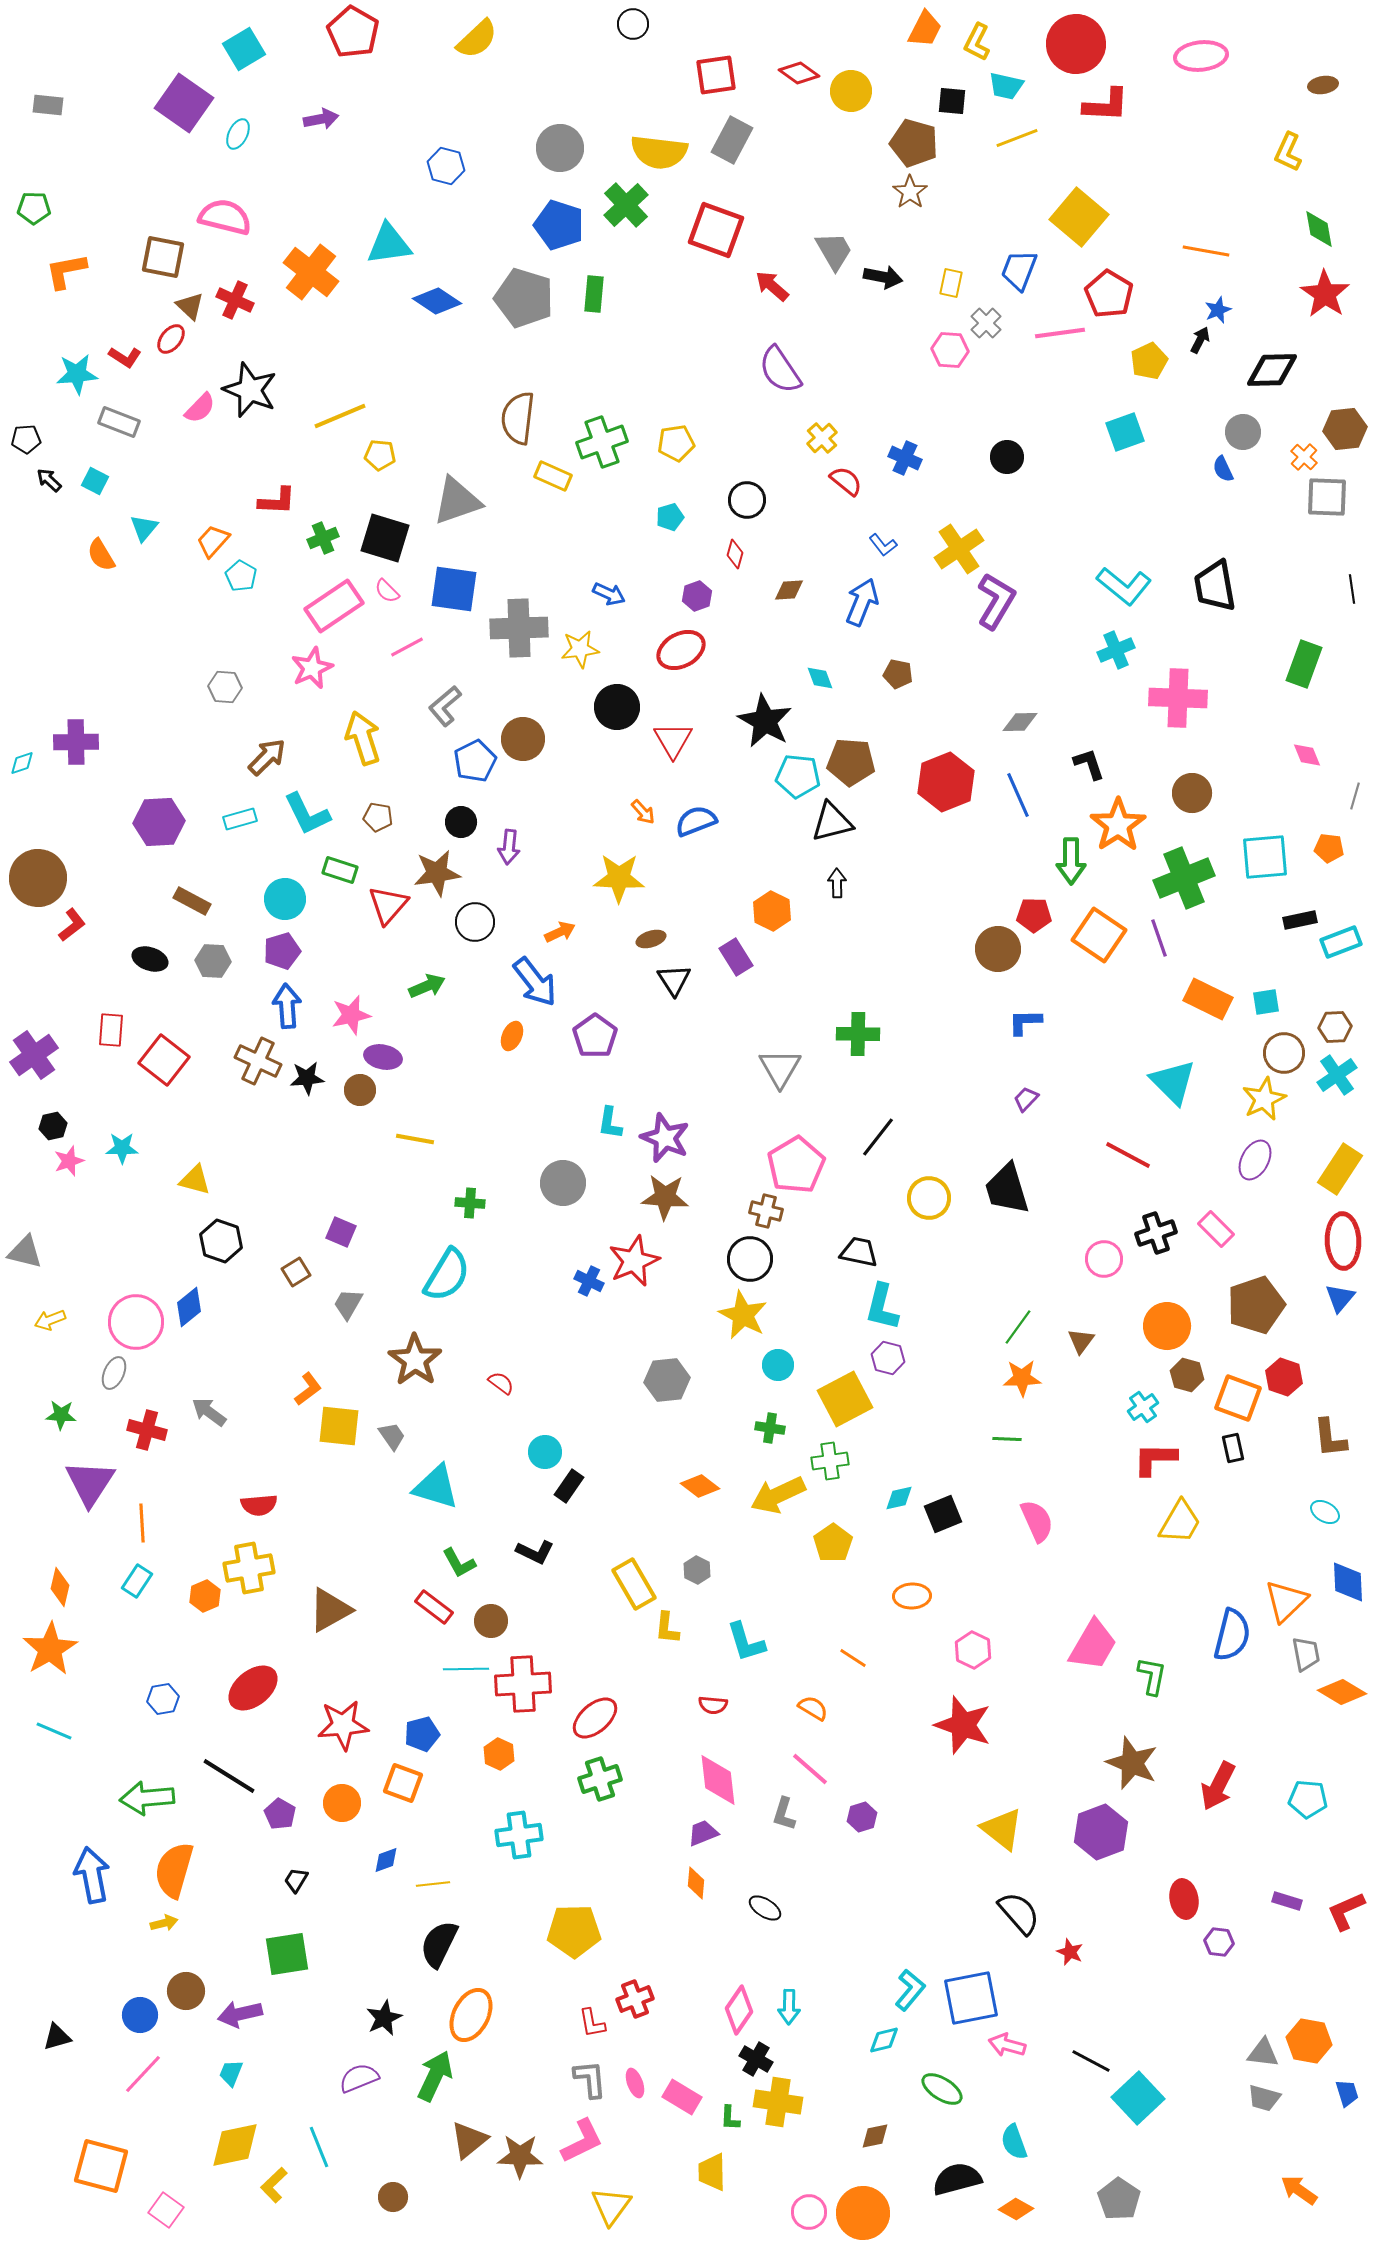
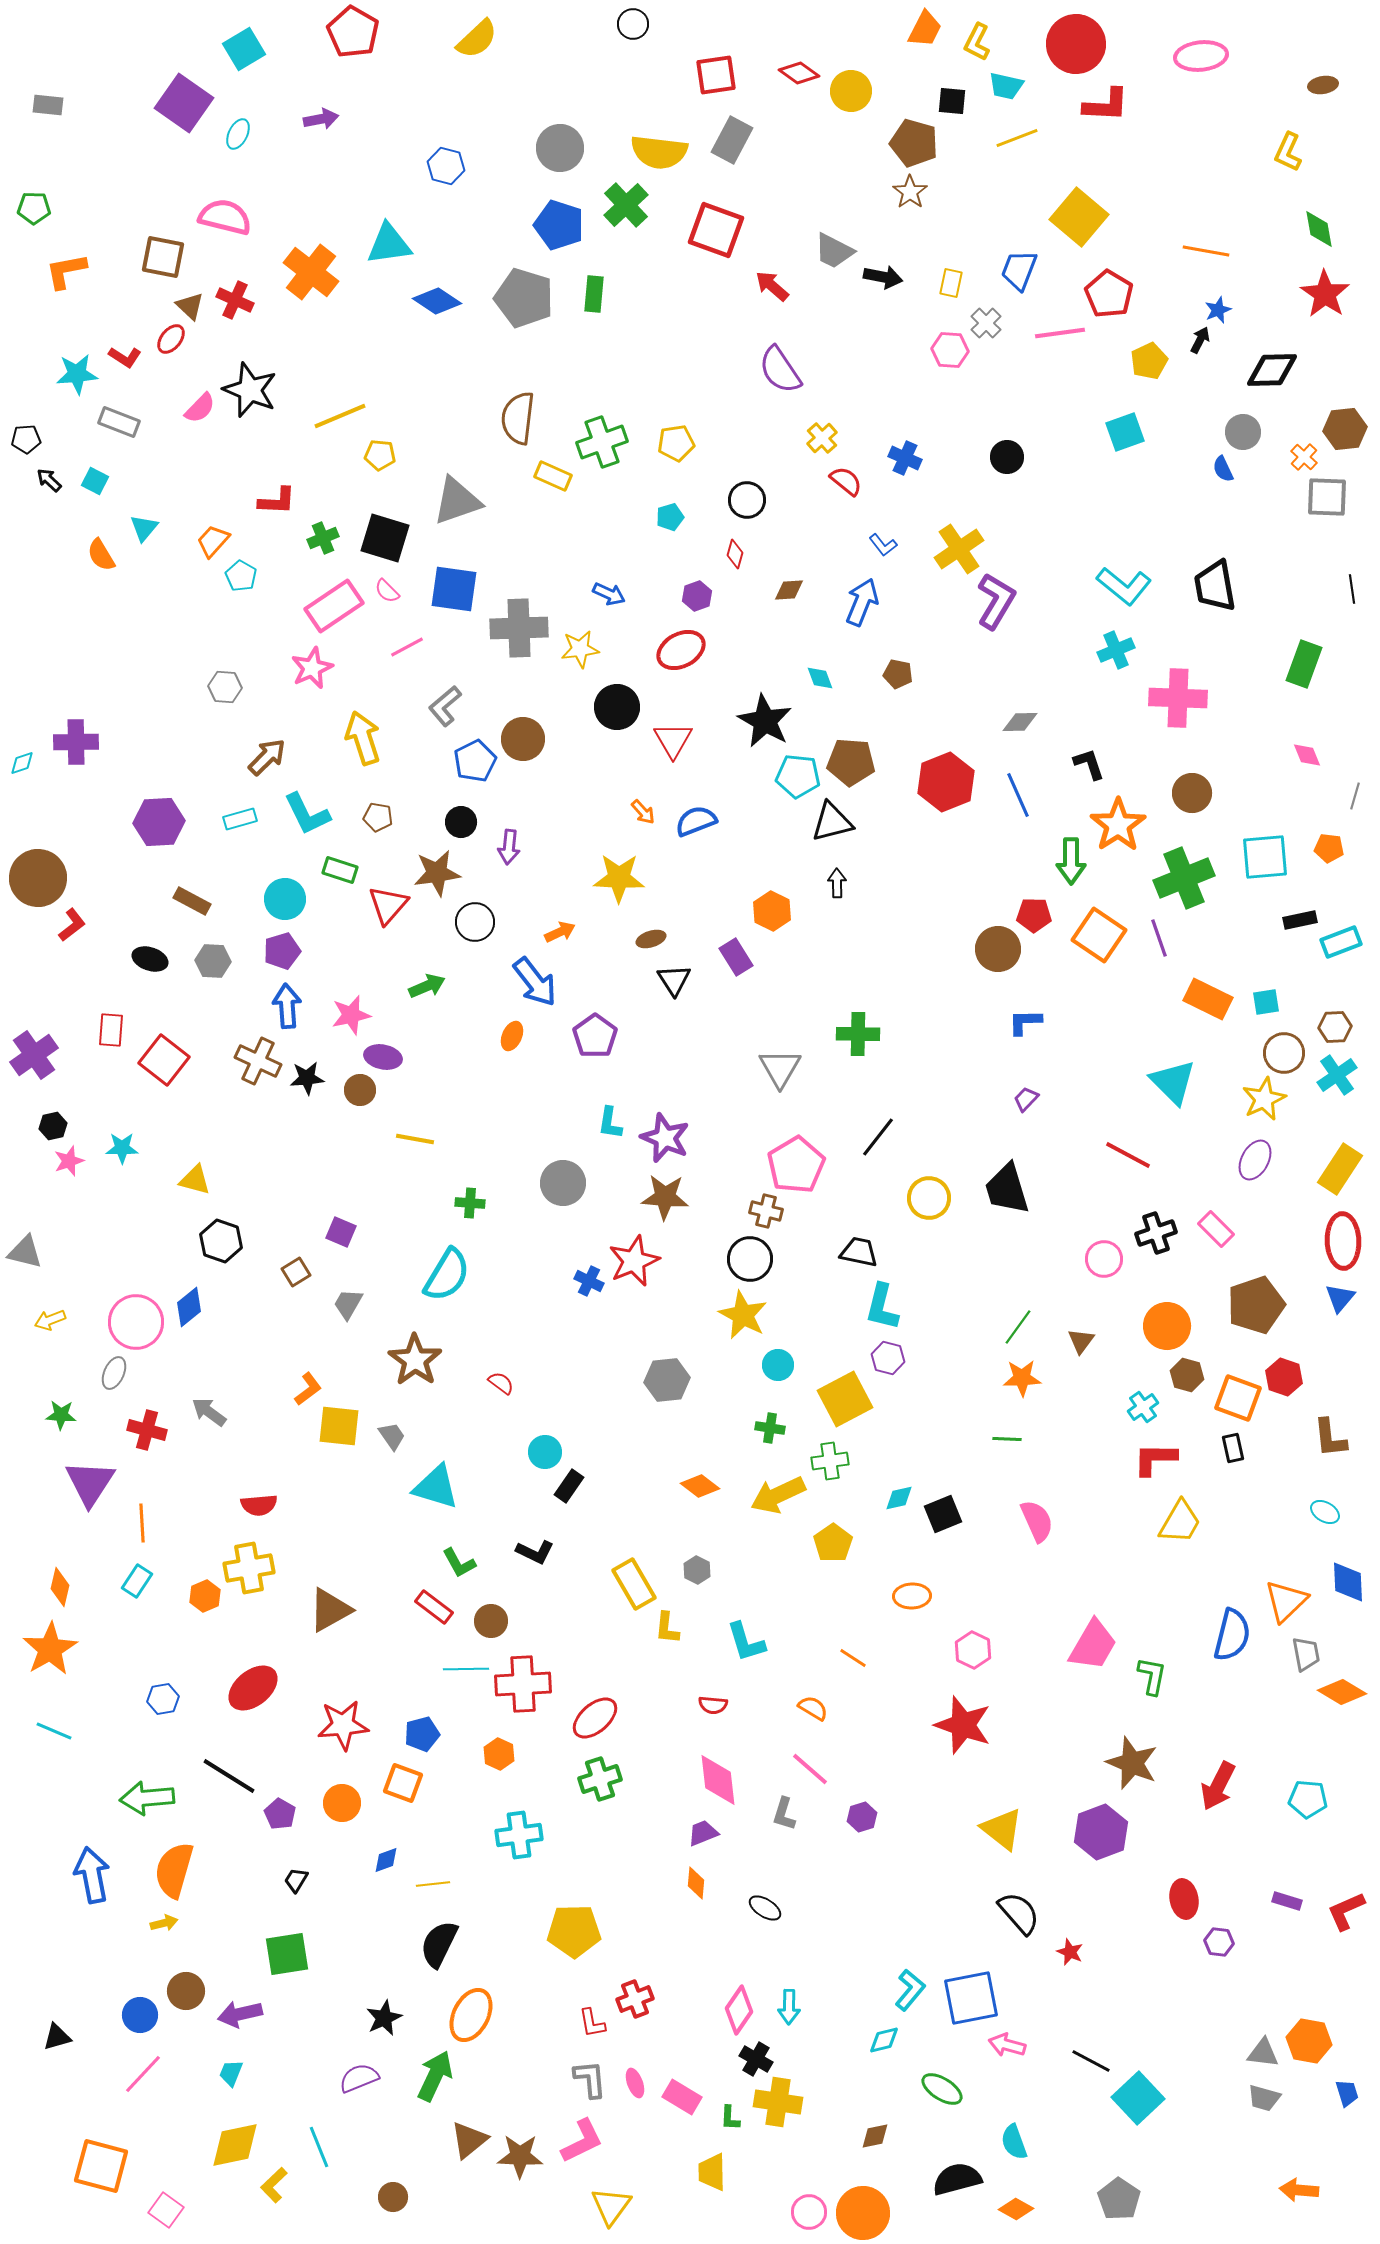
gray trapezoid at (834, 251): rotated 147 degrees clockwise
orange arrow at (1299, 2190): rotated 30 degrees counterclockwise
